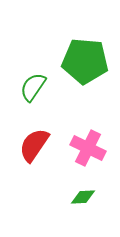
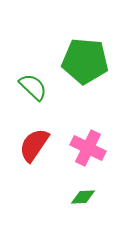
green semicircle: rotated 100 degrees clockwise
